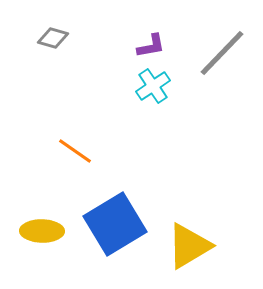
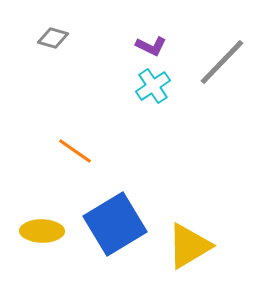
purple L-shape: rotated 36 degrees clockwise
gray line: moved 9 px down
